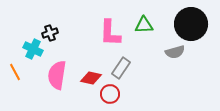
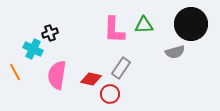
pink L-shape: moved 4 px right, 3 px up
red diamond: moved 1 px down
